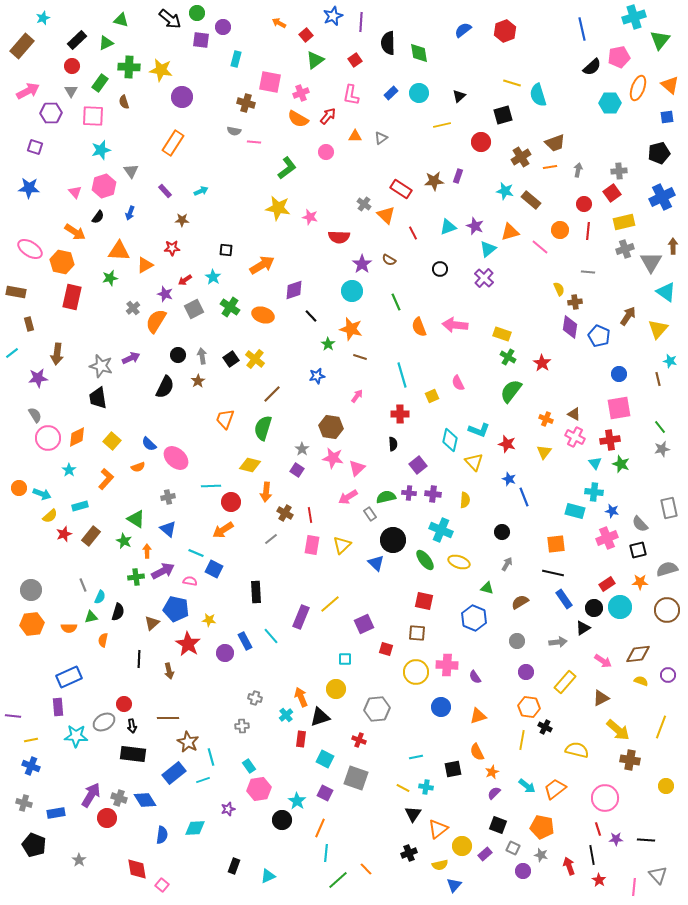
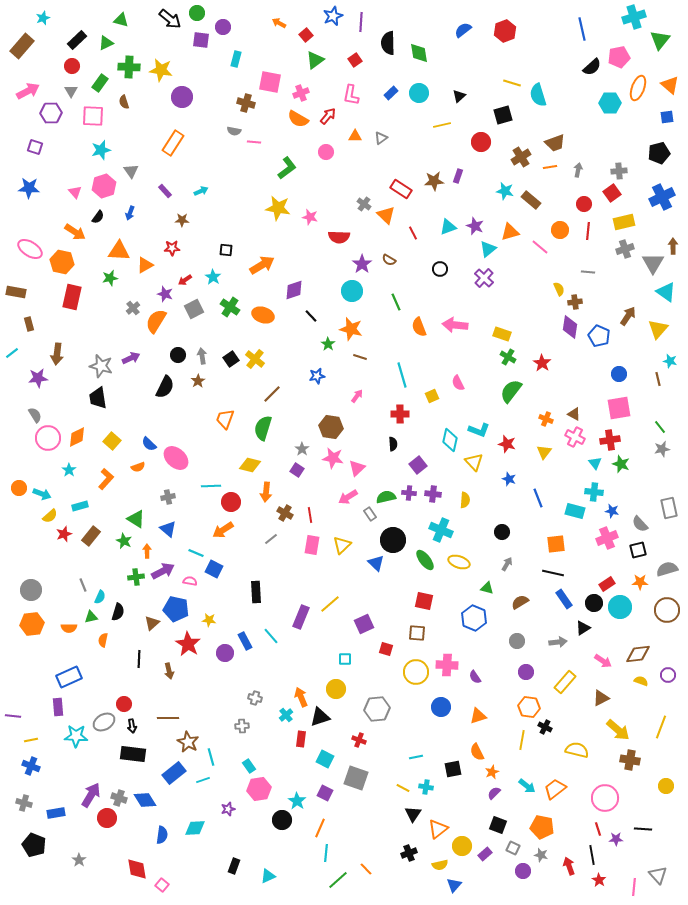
gray triangle at (651, 262): moved 2 px right, 1 px down
blue line at (524, 497): moved 14 px right, 1 px down
black circle at (594, 608): moved 5 px up
black line at (646, 840): moved 3 px left, 11 px up
